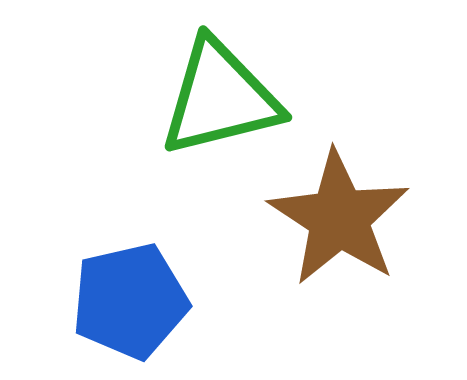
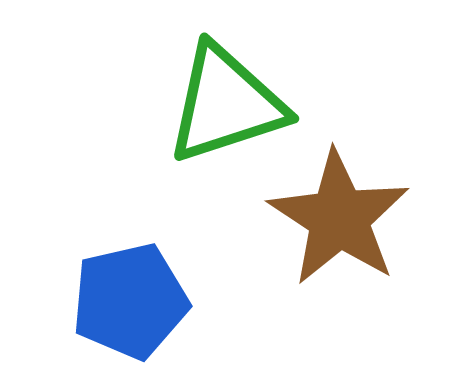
green triangle: moved 6 px right, 6 px down; rotated 4 degrees counterclockwise
